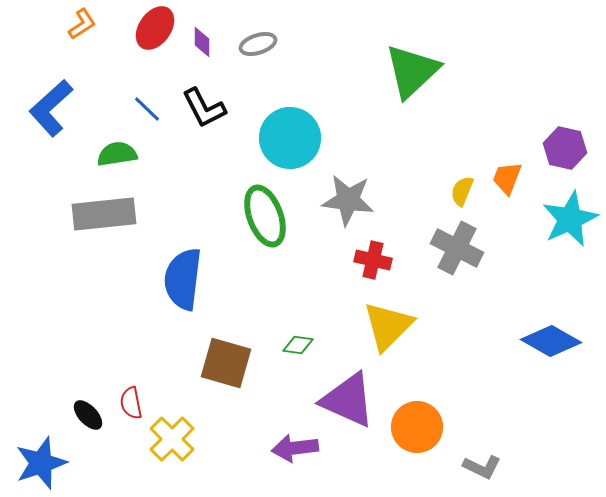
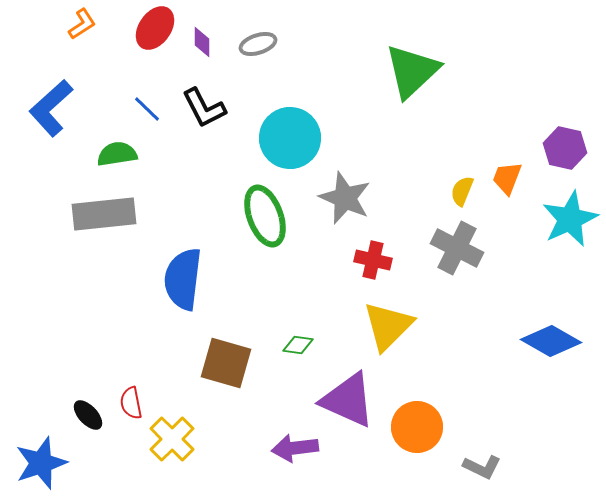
gray star: moved 3 px left, 2 px up; rotated 16 degrees clockwise
